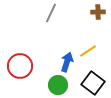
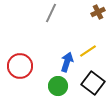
brown cross: rotated 24 degrees counterclockwise
green circle: moved 1 px down
